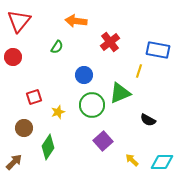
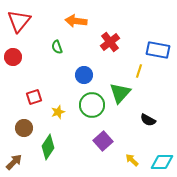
green semicircle: rotated 128 degrees clockwise
green triangle: rotated 25 degrees counterclockwise
